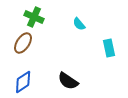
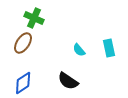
green cross: moved 1 px down
cyan semicircle: moved 26 px down
blue diamond: moved 1 px down
